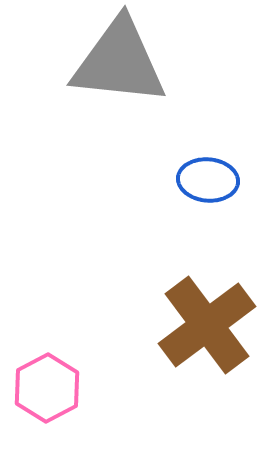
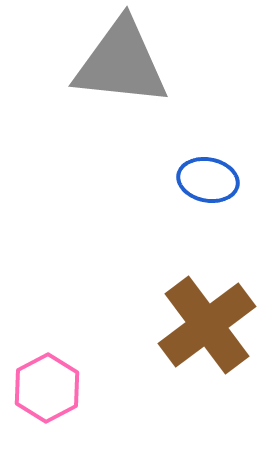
gray triangle: moved 2 px right, 1 px down
blue ellipse: rotated 6 degrees clockwise
